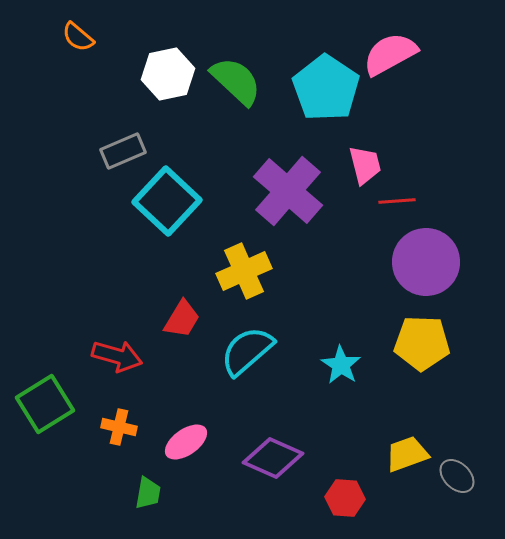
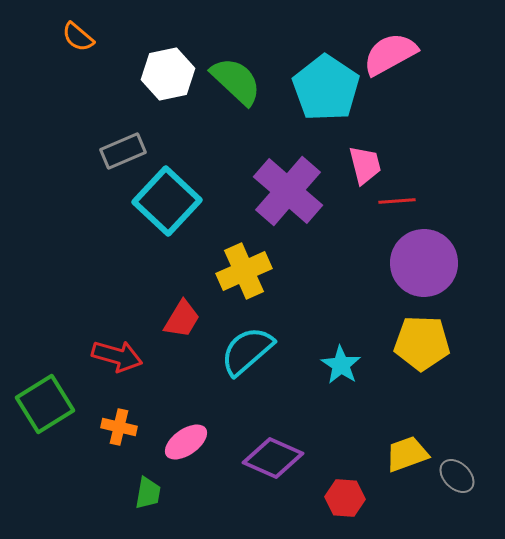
purple circle: moved 2 px left, 1 px down
